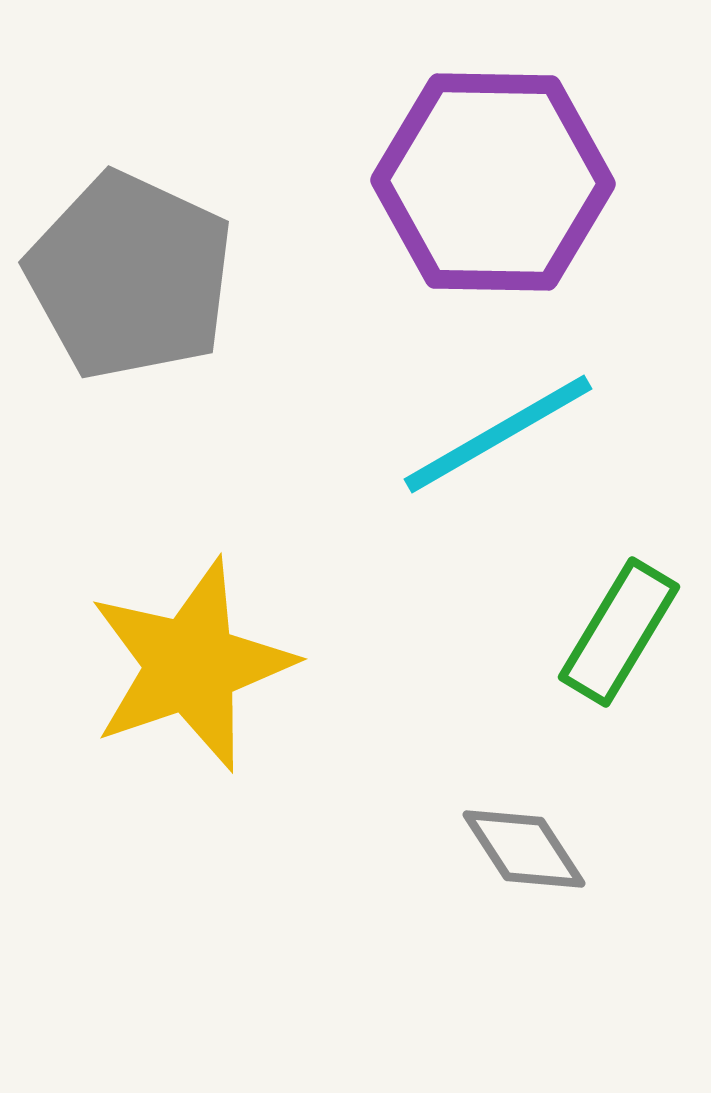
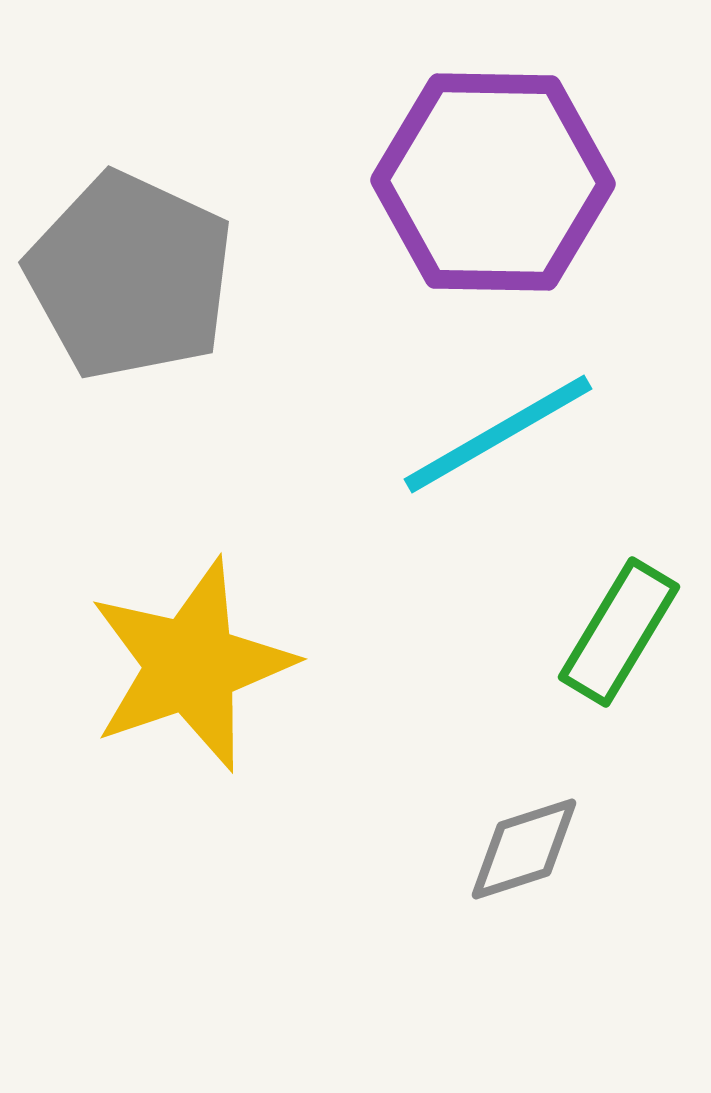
gray diamond: rotated 75 degrees counterclockwise
